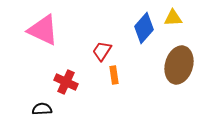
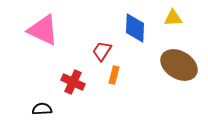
blue diamond: moved 9 px left; rotated 40 degrees counterclockwise
brown ellipse: rotated 75 degrees counterclockwise
orange rectangle: rotated 24 degrees clockwise
red cross: moved 7 px right
